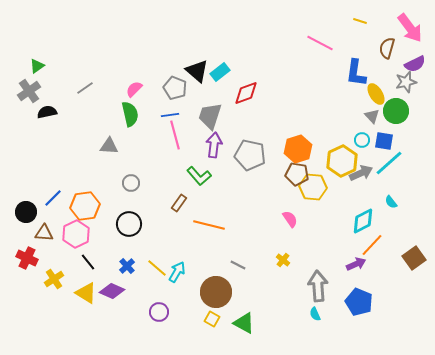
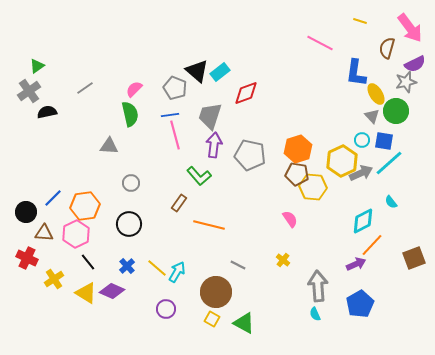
brown square at (414, 258): rotated 15 degrees clockwise
blue pentagon at (359, 302): moved 1 px right, 2 px down; rotated 20 degrees clockwise
purple circle at (159, 312): moved 7 px right, 3 px up
